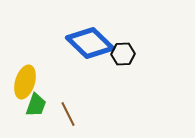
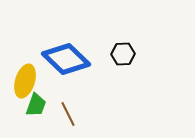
blue diamond: moved 24 px left, 16 px down
yellow ellipse: moved 1 px up
